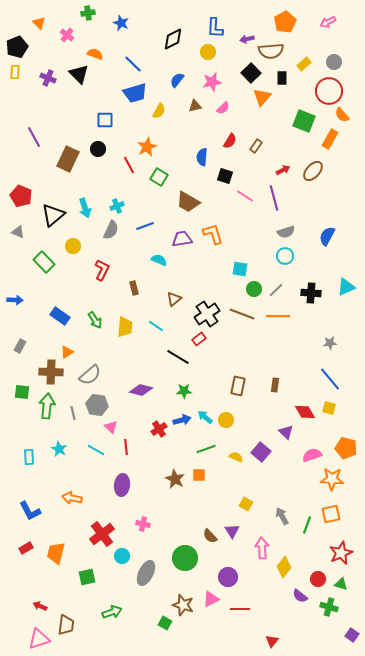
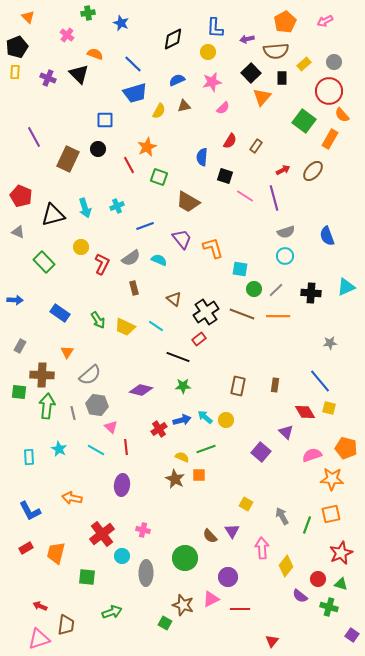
pink arrow at (328, 22): moved 3 px left, 1 px up
orange triangle at (39, 23): moved 11 px left, 6 px up
brown semicircle at (271, 51): moved 5 px right
blue semicircle at (177, 80): rotated 28 degrees clockwise
brown triangle at (195, 106): moved 11 px left
green square at (304, 121): rotated 15 degrees clockwise
green square at (159, 177): rotated 12 degrees counterclockwise
black triangle at (53, 215): rotated 25 degrees clockwise
gray semicircle at (111, 230): moved 20 px right, 28 px down; rotated 30 degrees clockwise
orange L-shape at (213, 234): moved 14 px down
blue semicircle at (327, 236): rotated 48 degrees counterclockwise
purple trapezoid at (182, 239): rotated 60 degrees clockwise
yellow circle at (73, 246): moved 8 px right, 1 px down
red L-shape at (102, 270): moved 6 px up
brown triangle at (174, 299): rotated 42 degrees counterclockwise
black cross at (207, 314): moved 1 px left, 2 px up
blue rectangle at (60, 316): moved 3 px up
green arrow at (95, 320): moved 3 px right
yellow trapezoid at (125, 327): rotated 110 degrees clockwise
orange triangle at (67, 352): rotated 24 degrees counterclockwise
black line at (178, 357): rotated 10 degrees counterclockwise
brown cross at (51, 372): moved 9 px left, 3 px down
blue line at (330, 379): moved 10 px left, 2 px down
green star at (184, 391): moved 1 px left, 5 px up
green square at (22, 392): moved 3 px left
yellow semicircle at (236, 457): moved 54 px left
pink cross at (143, 524): moved 6 px down
yellow diamond at (284, 567): moved 2 px right, 1 px up
gray ellipse at (146, 573): rotated 25 degrees counterclockwise
green square at (87, 577): rotated 18 degrees clockwise
